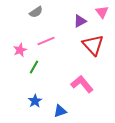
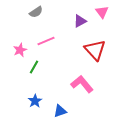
red triangle: moved 2 px right, 5 px down
